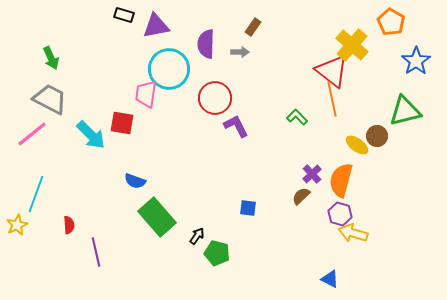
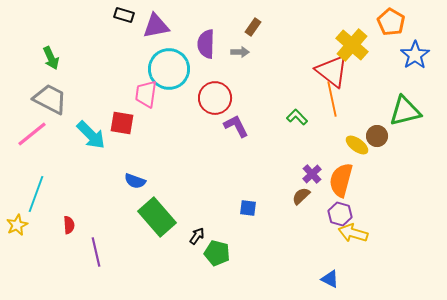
blue star: moved 1 px left, 6 px up
